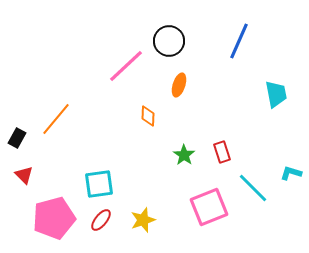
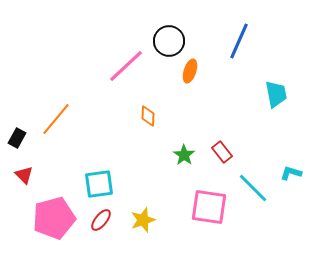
orange ellipse: moved 11 px right, 14 px up
red rectangle: rotated 20 degrees counterclockwise
pink square: rotated 30 degrees clockwise
